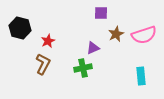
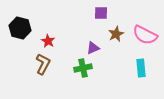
pink semicircle: moved 1 px right; rotated 45 degrees clockwise
red star: rotated 16 degrees counterclockwise
cyan rectangle: moved 8 px up
